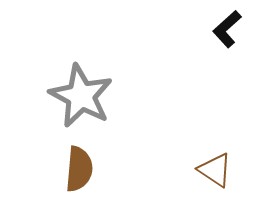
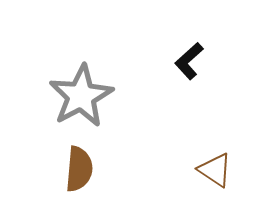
black L-shape: moved 38 px left, 32 px down
gray star: rotated 16 degrees clockwise
